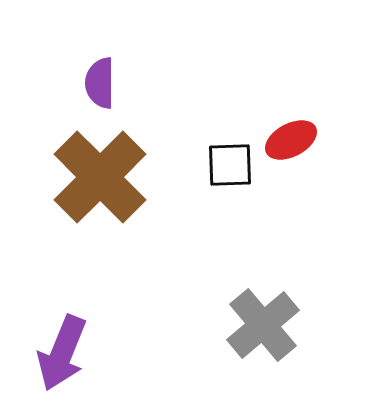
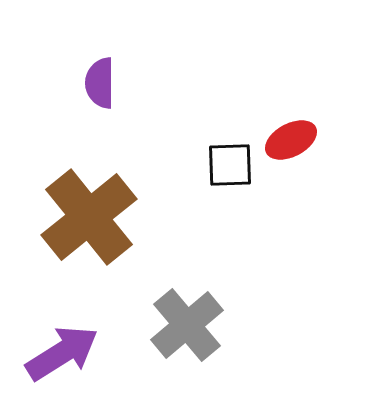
brown cross: moved 11 px left, 40 px down; rotated 6 degrees clockwise
gray cross: moved 76 px left
purple arrow: rotated 144 degrees counterclockwise
